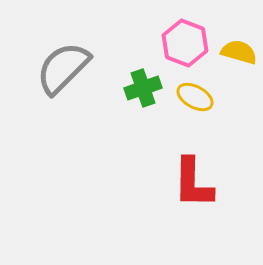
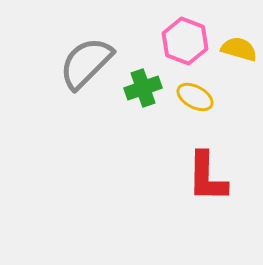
pink hexagon: moved 2 px up
yellow semicircle: moved 3 px up
gray semicircle: moved 23 px right, 5 px up
red L-shape: moved 14 px right, 6 px up
